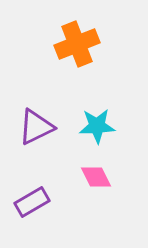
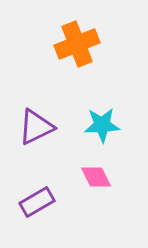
cyan star: moved 5 px right, 1 px up
purple rectangle: moved 5 px right
